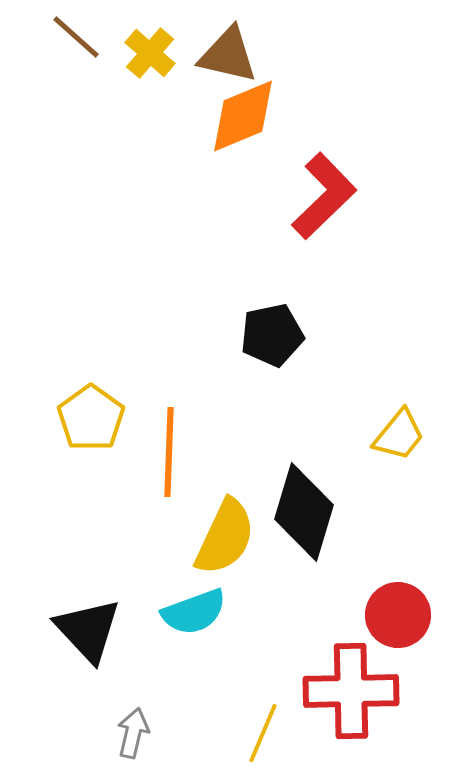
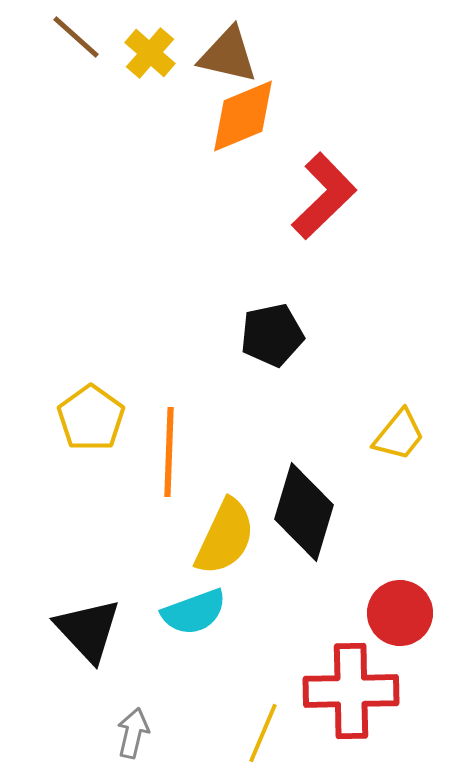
red circle: moved 2 px right, 2 px up
